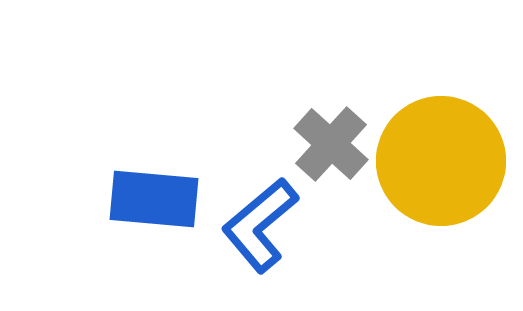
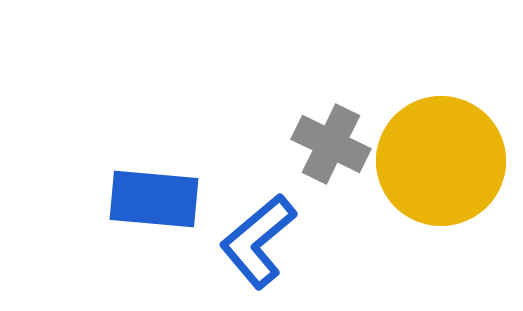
gray cross: rotated 16 degrees counterclockwise
blue L-shape: moved 2 px left, 16 px down
